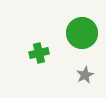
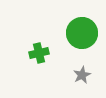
gray star: moved 3 px left
